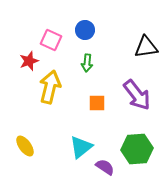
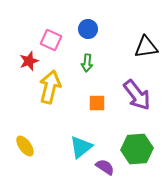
blue circle: moved 3 px right, 1 px up
